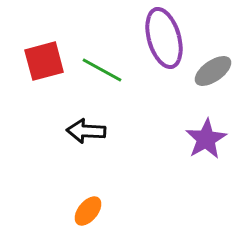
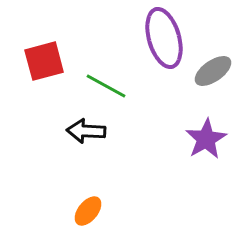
green line: moved 4 px right, 16 px down
